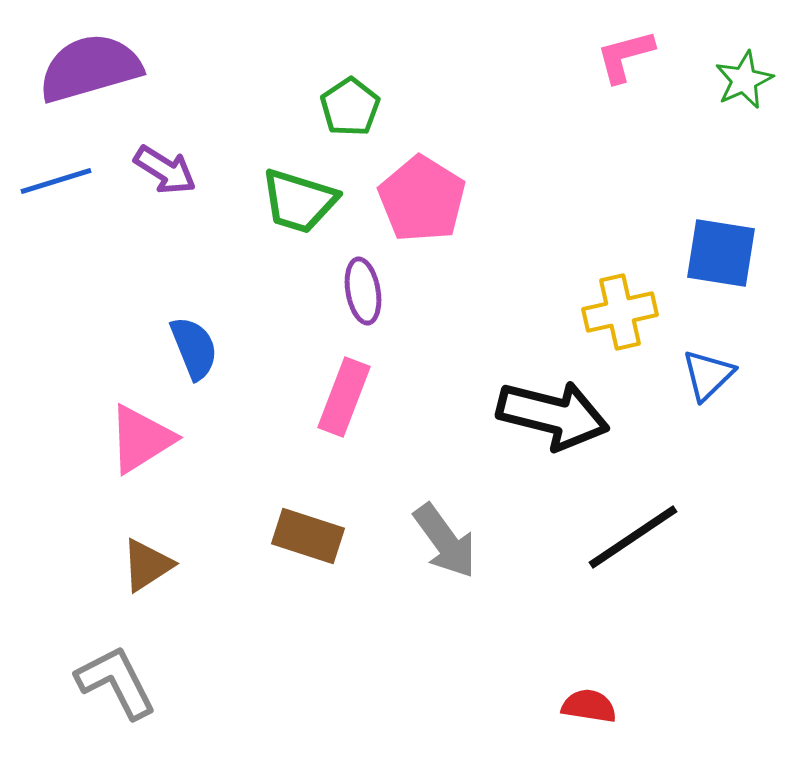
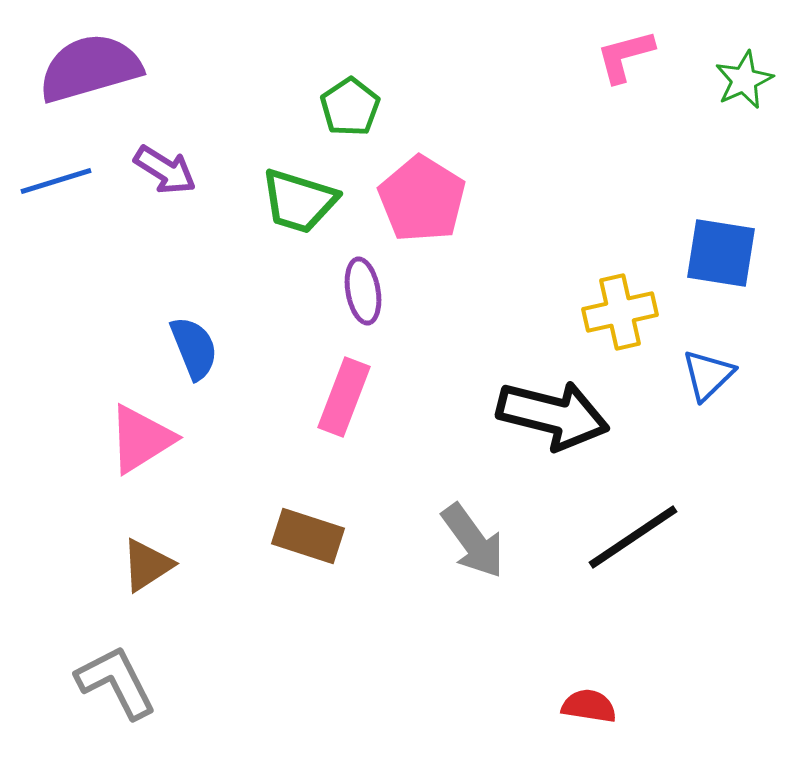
gray arrow: moved 28 px right
